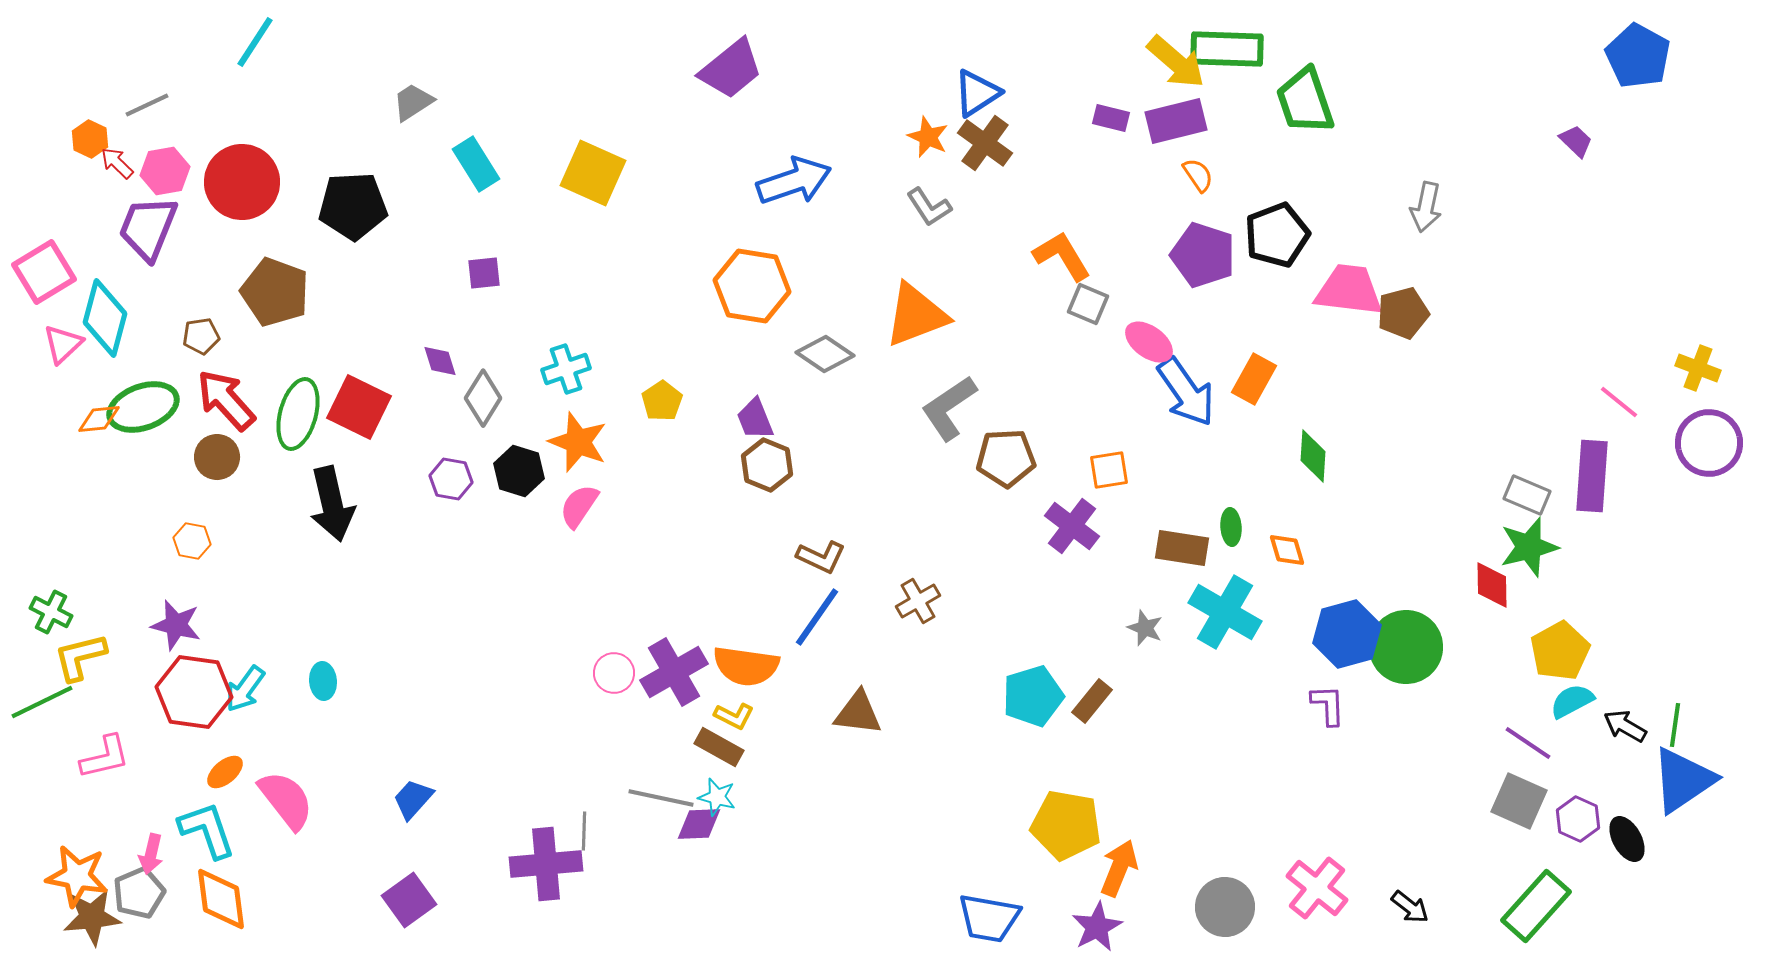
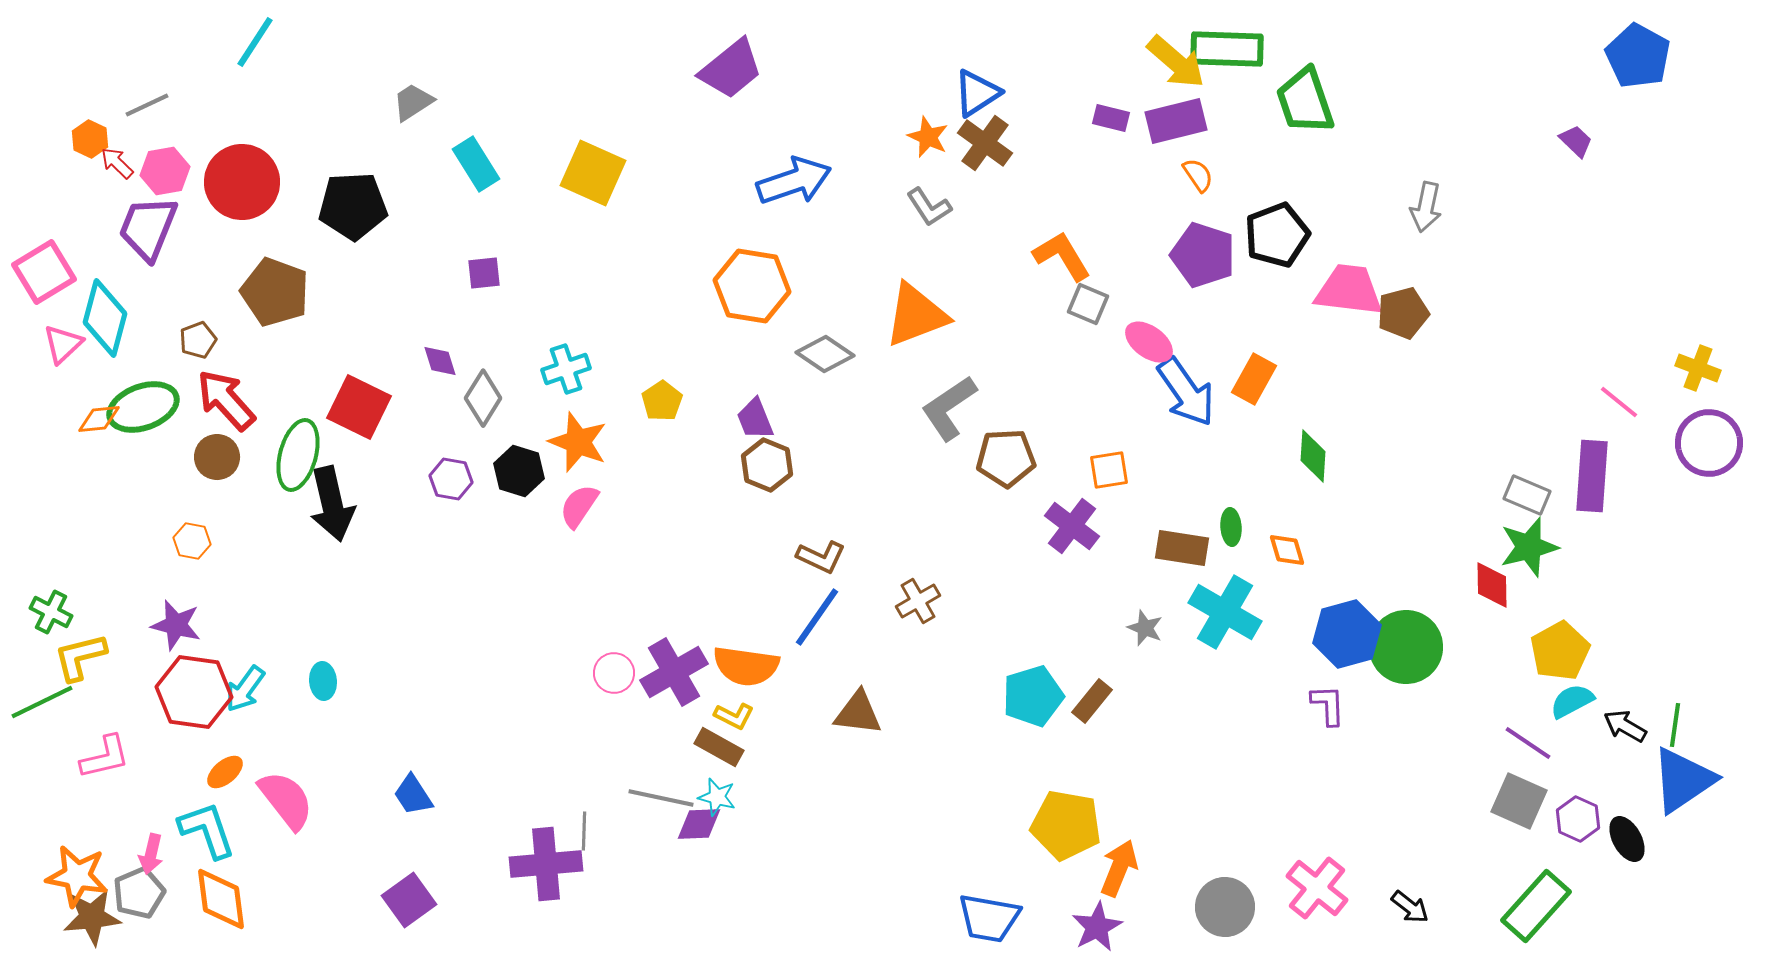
brown pentagon at (201, 336): moved 3 px left, 4 px down; rotated 12 degrees counterclockwise
green ellipse at (298, 414): moved 41 px down
blue trapezoid at (413, 799): moved 4 px up; rotated 75 degrees counterclockwise
